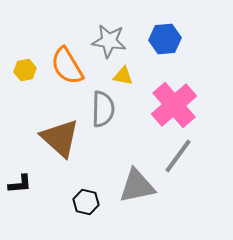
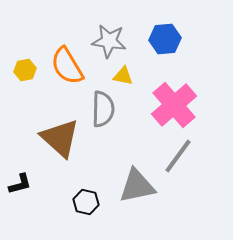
black L-shape: rotated 10 degrees counterclockwise
